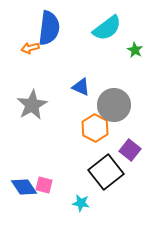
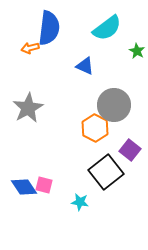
green star: moved 2 px right, 1 px down
blue triangle: moved 4 px right, 21 px up
gray star: moved 4 px left, 3 px down
cyan star: moved 1 px left, 1 px up
